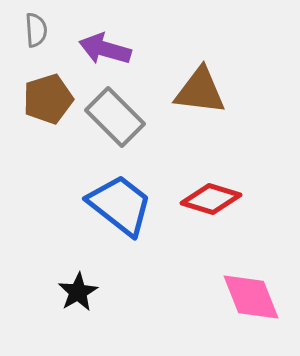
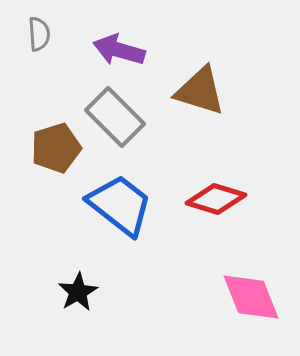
gray semicircle: moved 3 px right, 4 px down
purple arrow: moved 14 px right, 1 px down
brown triangle: rotated 10 degrees clockwise
brown pentagon: moved 8 px right, 49 px down
red diamond: moved 5 px right
